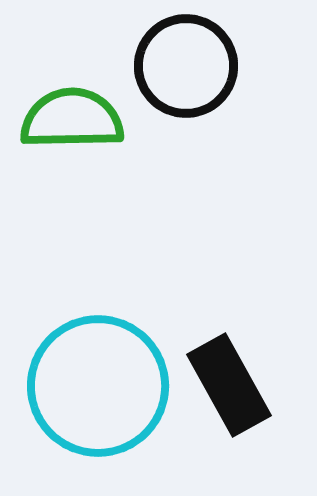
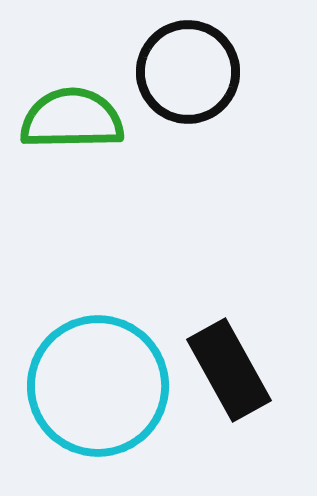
black circle: moved 2 px right, 6 px down
black rectangle: moved 15 px up
